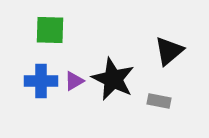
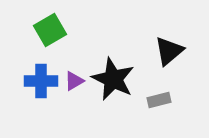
green square: rotated 32 degrees counterclockwise
gray rectangle: moved 1 px up; rotated 25 degrees counterclockwise
